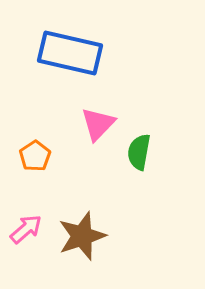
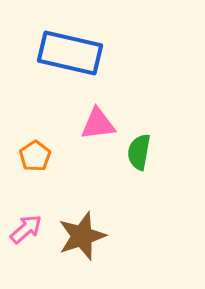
pink triangle: rotated 39 degrees clockwise
